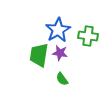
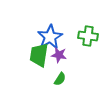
blue star: moved 8 px left, 7 px down
purple star: moved 1 px left, 2 px down
green semicircle: moved 2 px left; rotated 112 degrees counterclockwise
